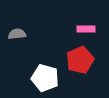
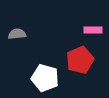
pink rectangle: moved 7 px right, 1 px down
